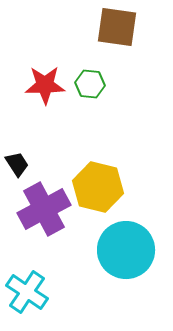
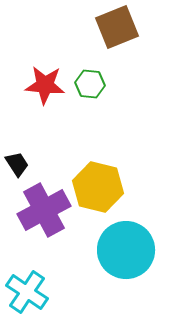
brown square: rotated 30 degrees counterclockwise
red star: rotated 6 degrees clockwise
purple cross: moved 1 px down
